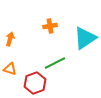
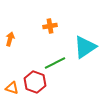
cyan triangle: moved 9 px down
orange triangle: moved 2 px right, 19 px down
red hexagon: moved 1 px up; rotated 20 degrees counterclockwise
